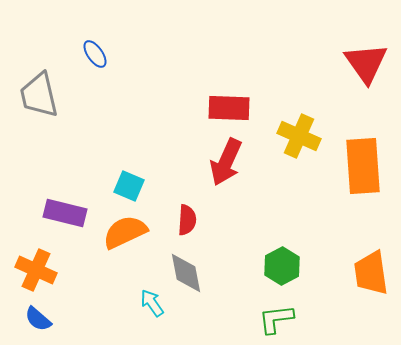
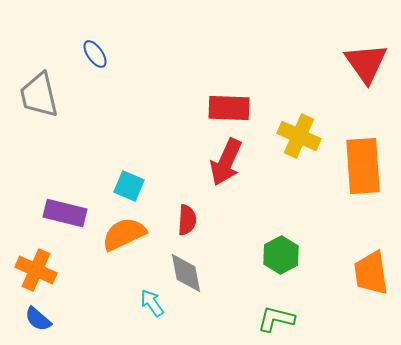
orange semicircle: moved 1 px left, 2 px down
green hexagon: moved 1 px left, 11 px up
green L-shape: rotated 21 degrees clockwise
